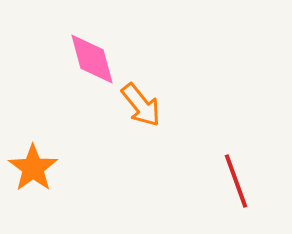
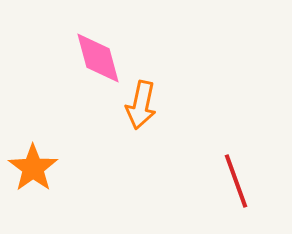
pink diamond: moved 6 px right, 1 px up
orange arrow: rotated 51 degrees clockwise
